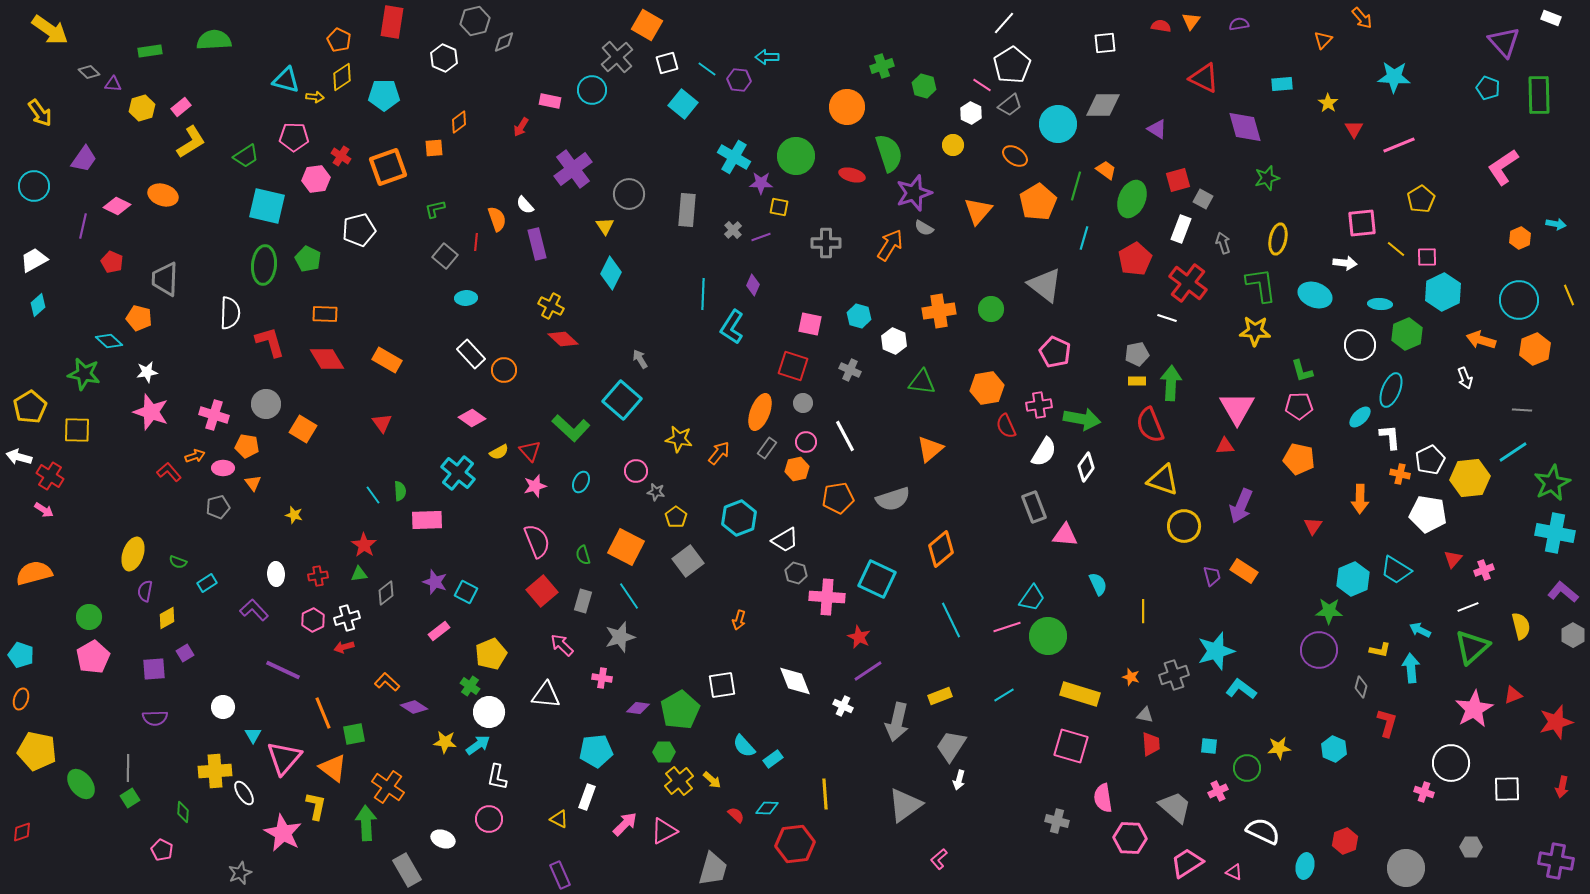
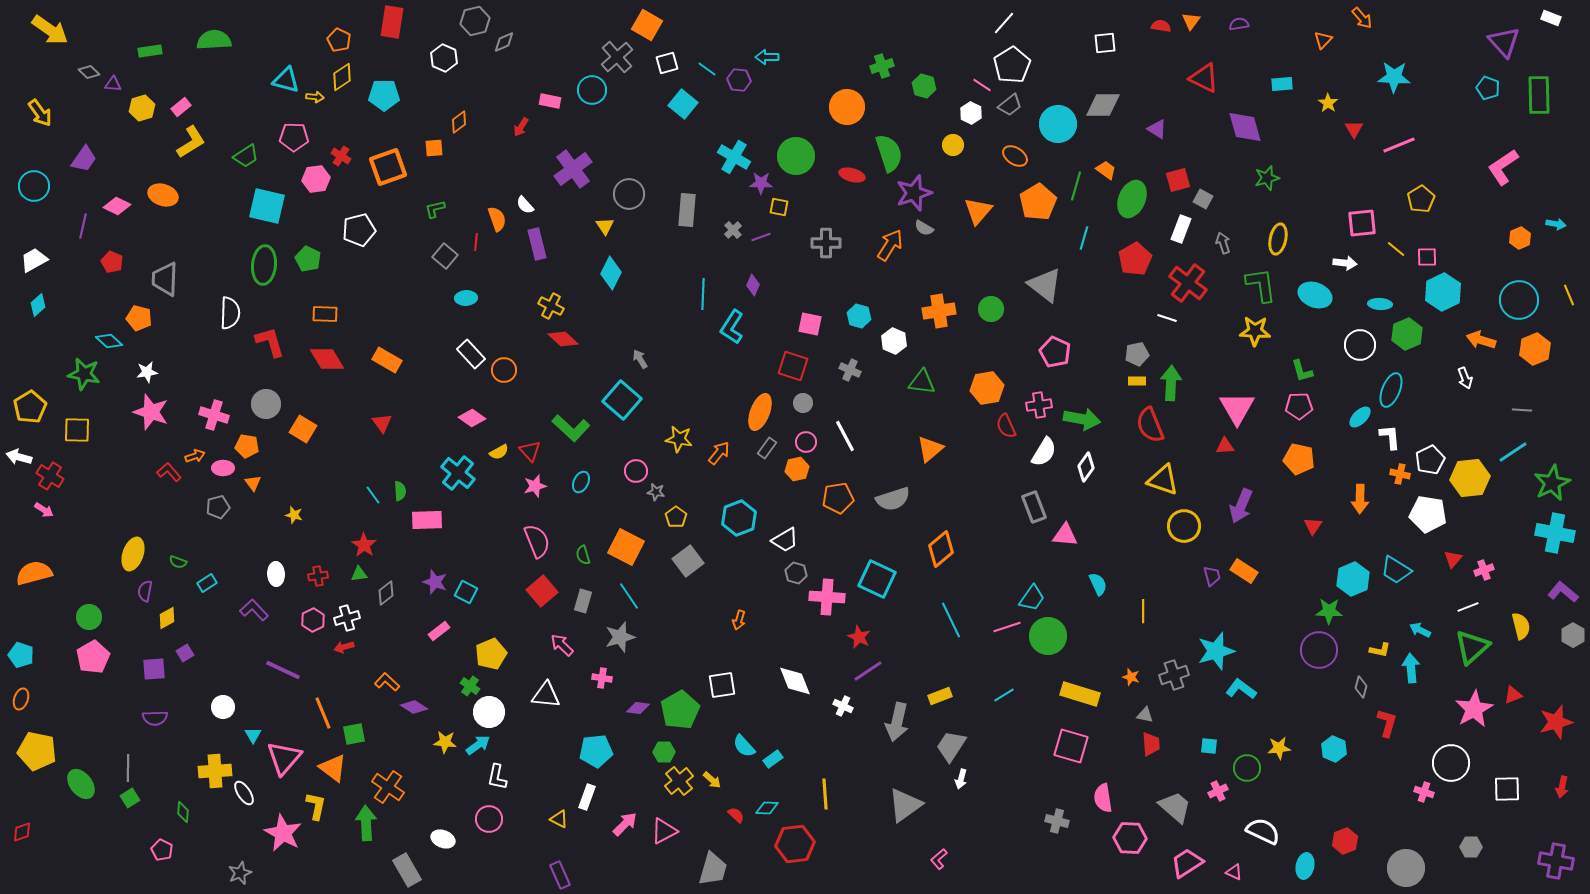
white arrow at (959, 780): moved 2 px right, 1 px up
